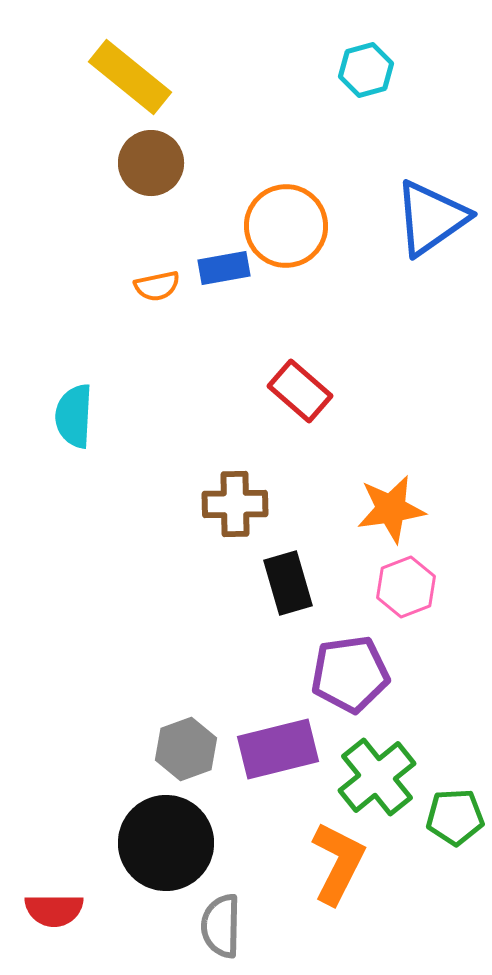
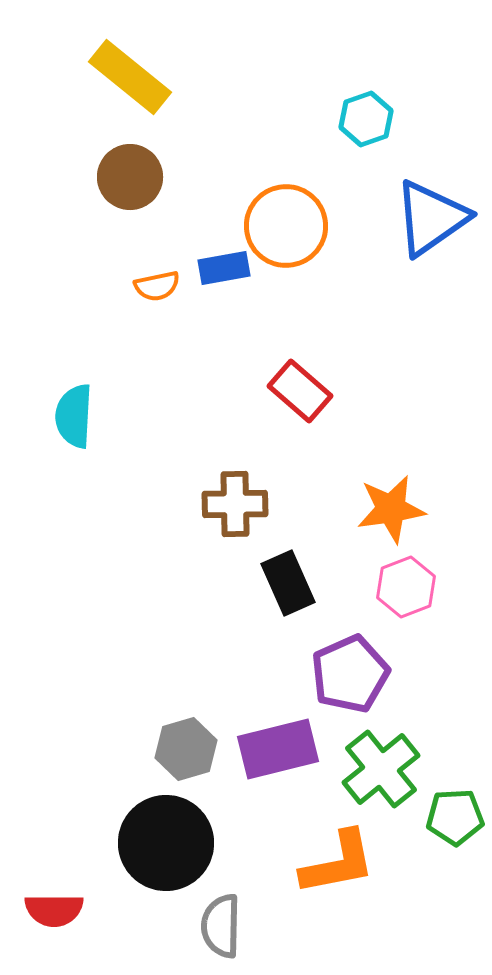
cyan hexagon: moved 49 px down; rotated 4 degrees counterclockwise
brown circle: moved 21 px left, 14 px down
black rectangle: rotated 8 degrees counterclockwise
purple pentagon: rotated 16 degrees counterclockwise
gray hexagon: rotated 4 degrees clockwise
green cross: moved 4 px right, 8 px up
orange L-shape: rotated 52 degrees clockwise
